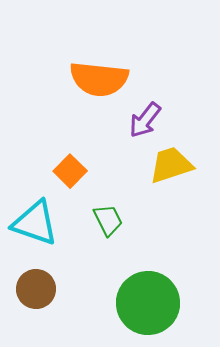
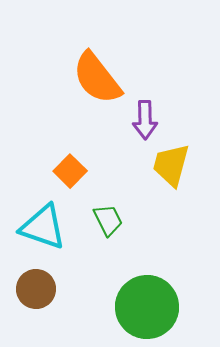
orange semicircle: moved 2 px left, 1 px up; rotated 46 degrees clockwise
purple arrow: rotated 39 degrees counterclockwise
yellow trapezoid: rotated 57 degrees counterclockwise
cyan triangle: moved 8 px right, 4 px down
green circle: moved 1 px left, 4 px down
